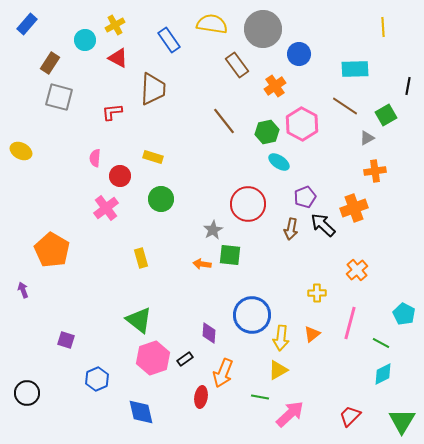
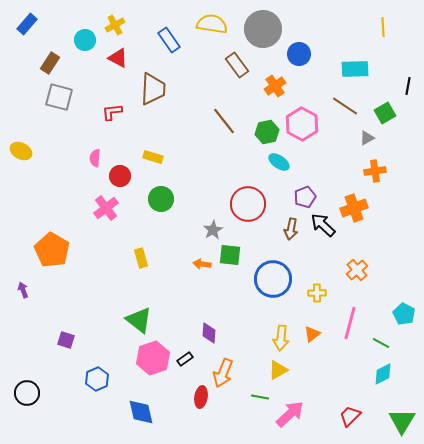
green square at (386, 115): moved 1 px left, 2 px up
blue circle at (252, 315): moved 21 px right, 36 px up
